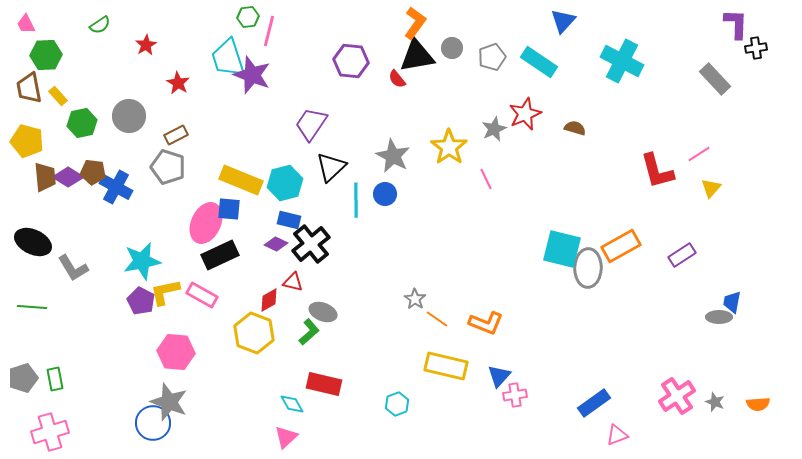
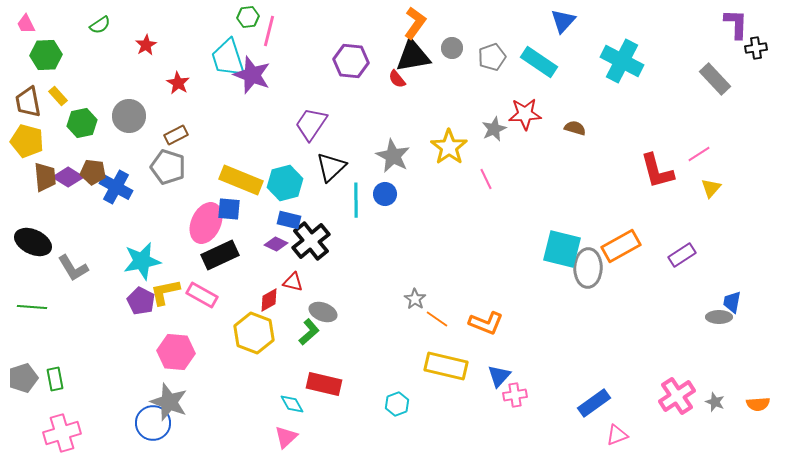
black triangle at (417, 56): moved 4 px left
brown trapezoid at (29, 88): moved 1 px left, 14 px down
red star at (525, 114): rotated 20 degrees clockwise
black cross at (311, 244): moved 3 px up
pink cross at (50, 432): moved 12 px right, 1 px down
